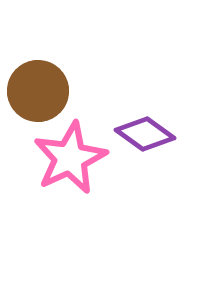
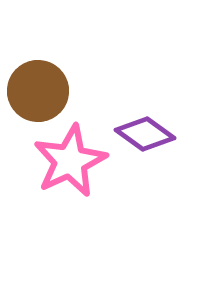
pink star: moved 3 px down
